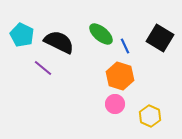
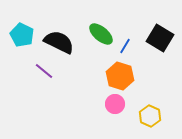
blue line: rotated 56 degrees clockwise
purple line: moved 1 px right, 3 px down
